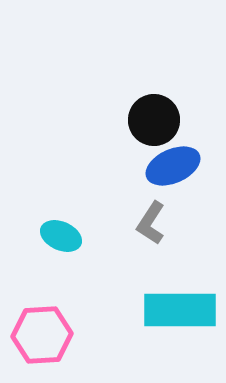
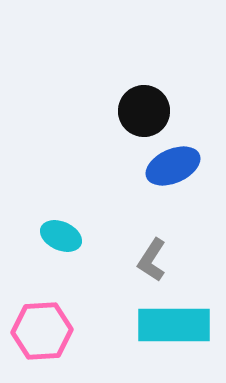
black circle: moved 10 px left, 9 px up
gray L-shape: moved 1 px right, 37 px down
cyan rectangle: moved 6 px left, 15 px down
pink hexagon: moved 4 px up
